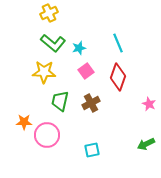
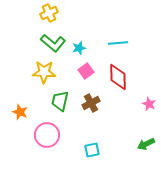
cyan line: rotated 72 degrees counterclockwise
red diamond: rotated 20 degrees counterclockwise
orange star: moved 4 px left, 10 px up; rotated 21 degrees clockwise
